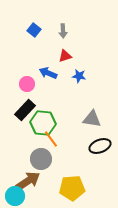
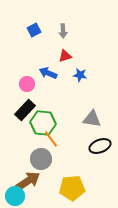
blue square: rotated 24 degrees clockwise
blue star: moved 1 px right, 1 px up
